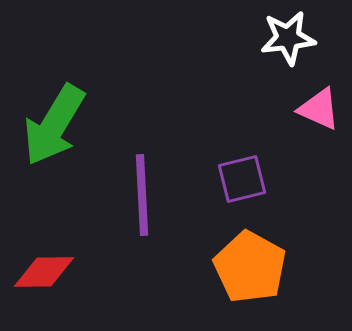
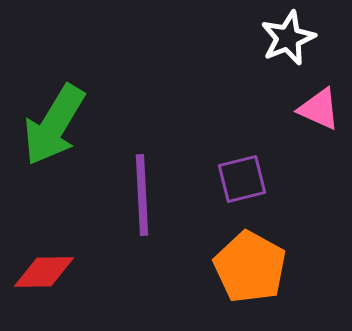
white star: rotated 16 degrees counterclockwise
